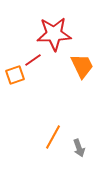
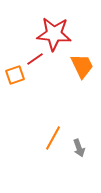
red star: rotated 8 degrees clockwise
red line: moved 2 px right, 1 px up
orange line: moved 1 px down
